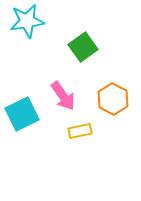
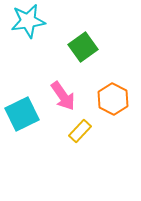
cyan star: moved 1 px right
yellow rectangle: rotated 35 degrees counterclockwise
